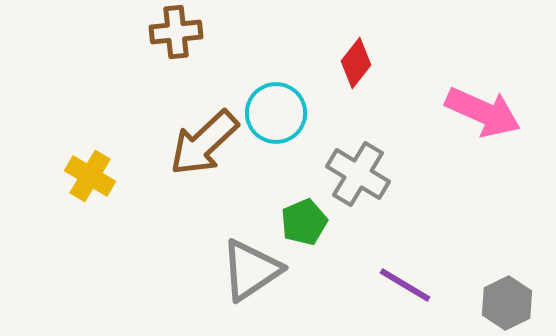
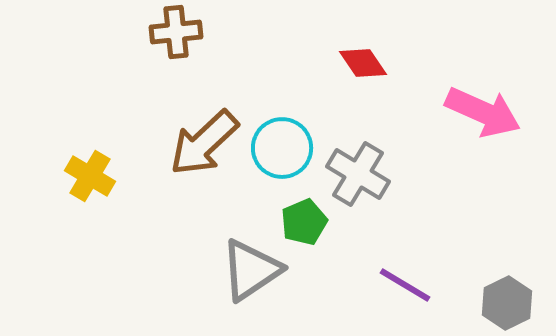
red diamond: moved 7 px right; rotated 72 degrees counterclockwise
cyan circle: moved 6 px right, 35 px down
